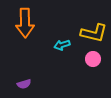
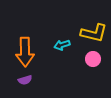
orange arrow: moved 29 px down
purple semicircle: moved 1 px right, 4 px up
